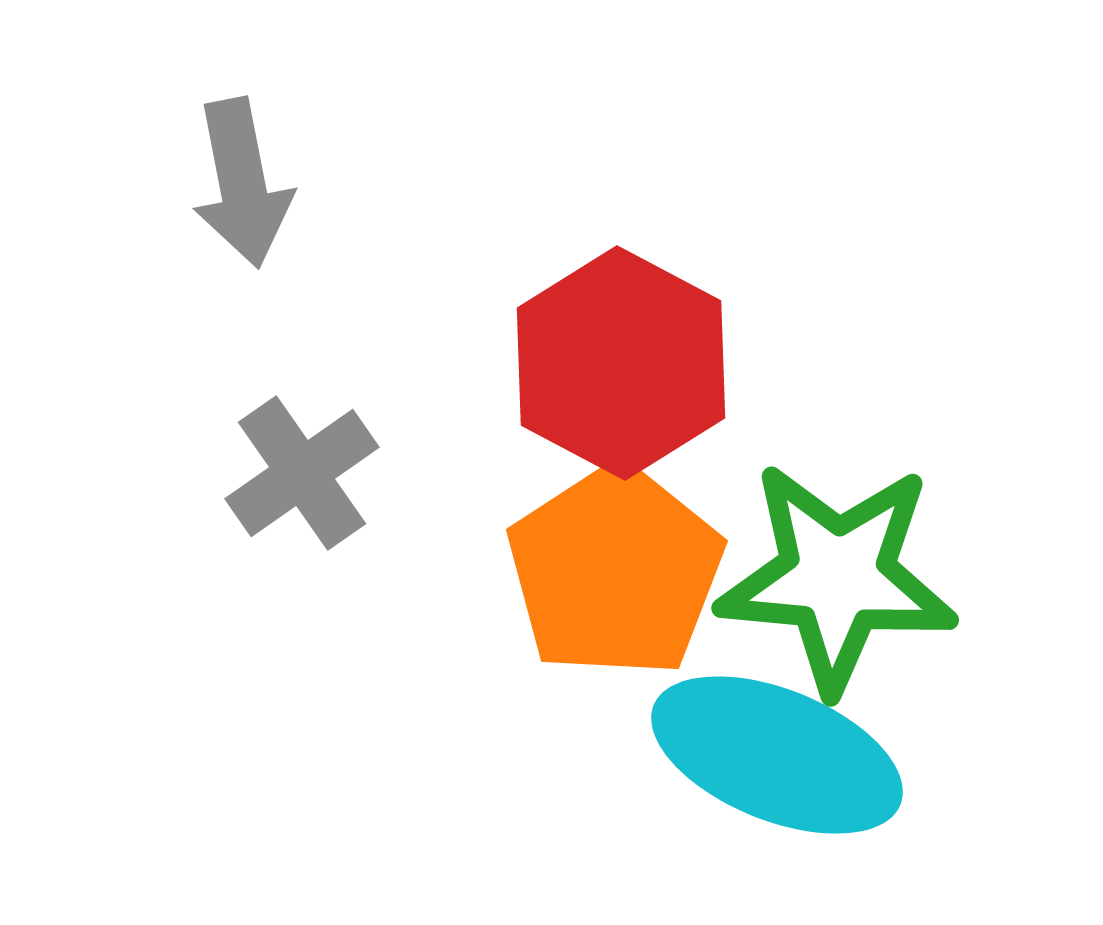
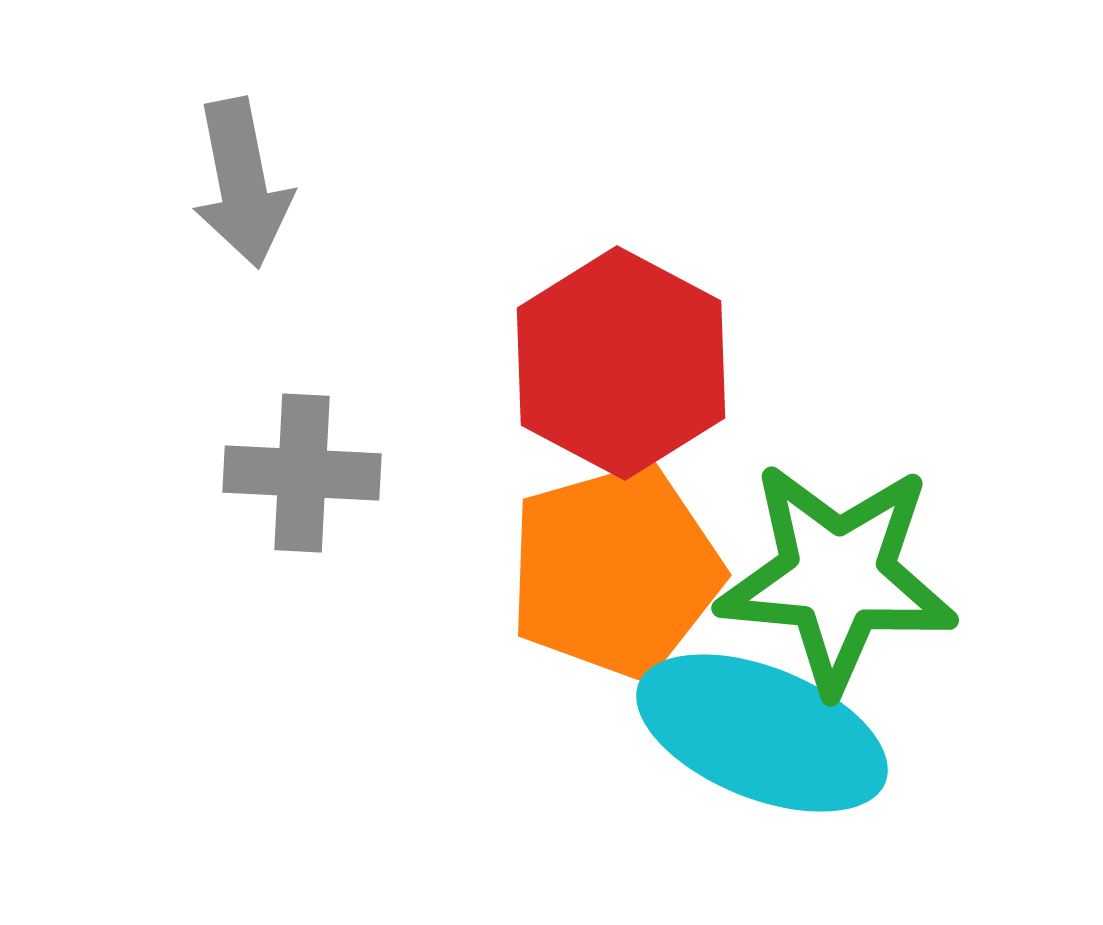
gray cross: rotated 38 degrees clockwise
orange pentagon: rotated 17 degrees clockwise
cyan ellipse: moved 15 px left, 22 px up
